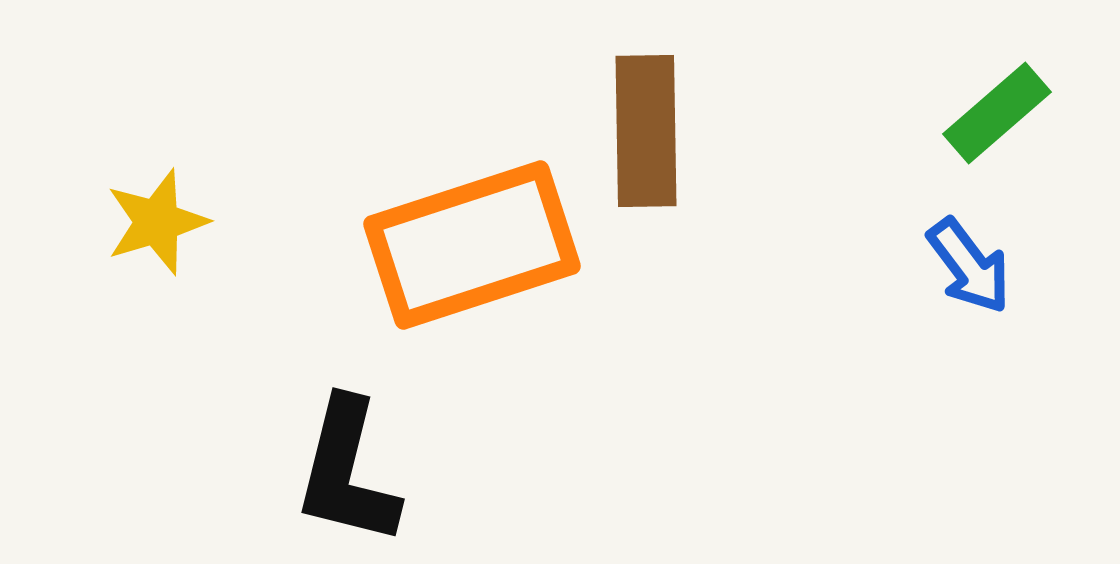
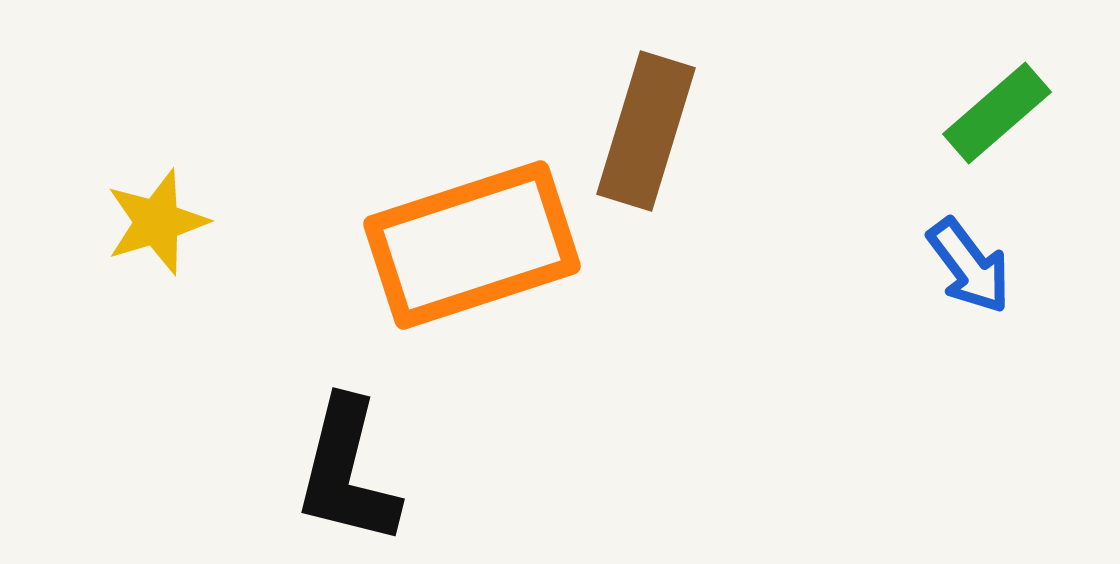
brown rectangle: rotated 18 degrees clockwise
